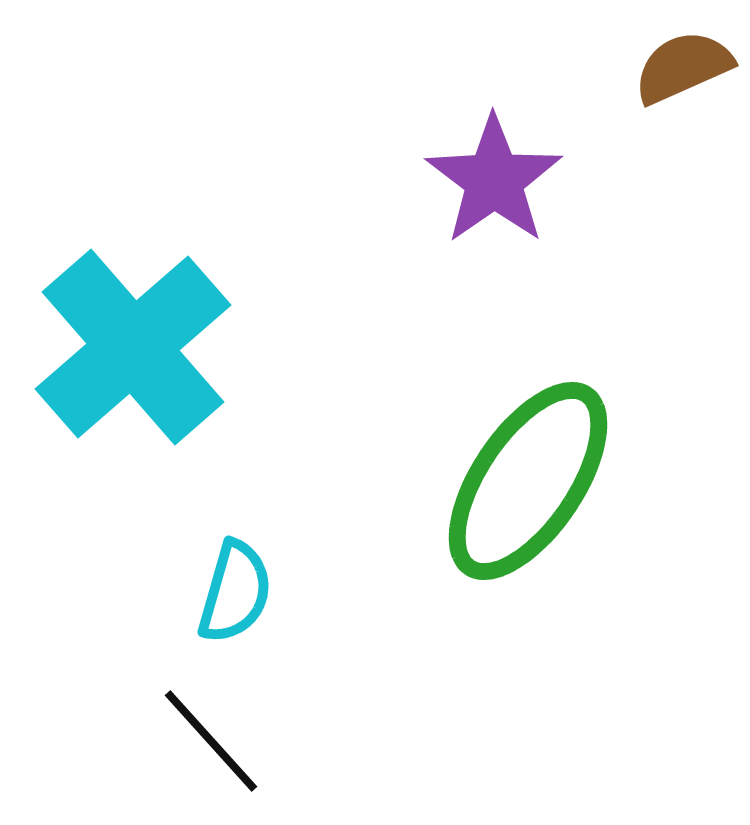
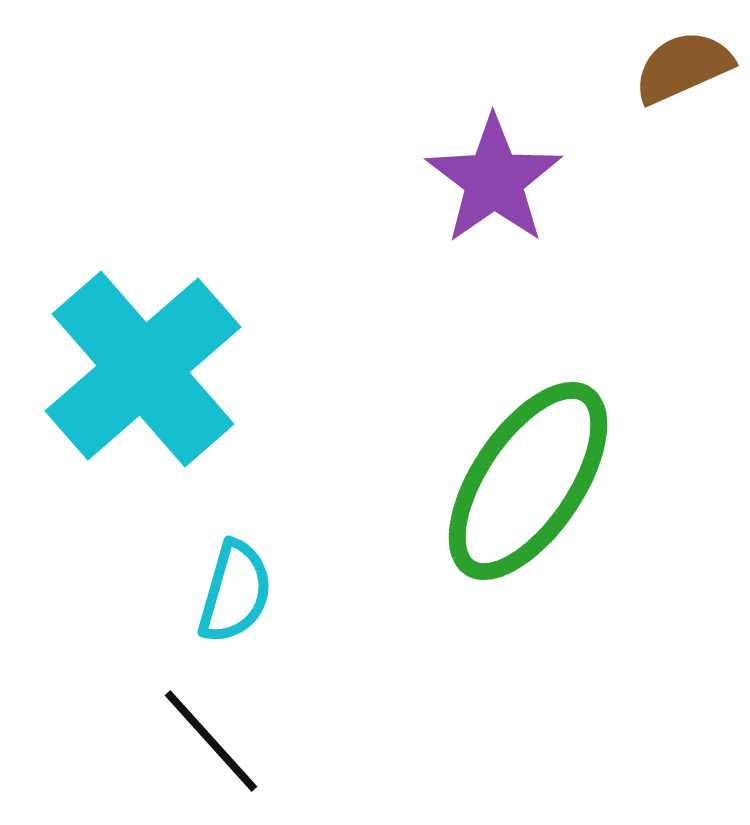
cyan cross: moved 10 px right, 22 px down
